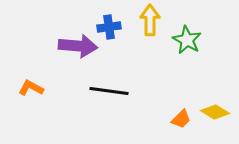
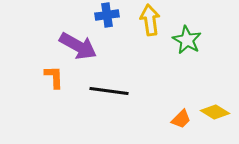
yellow arrow: rotated 8 degrees counterclockwise
blue cross: moved 2 px left, 12 px up
purple arrow: rotated 24 degrees clockwise
orange L-shape: moved 23 px right, 11 px up; rotated 60 degrees clockwise
